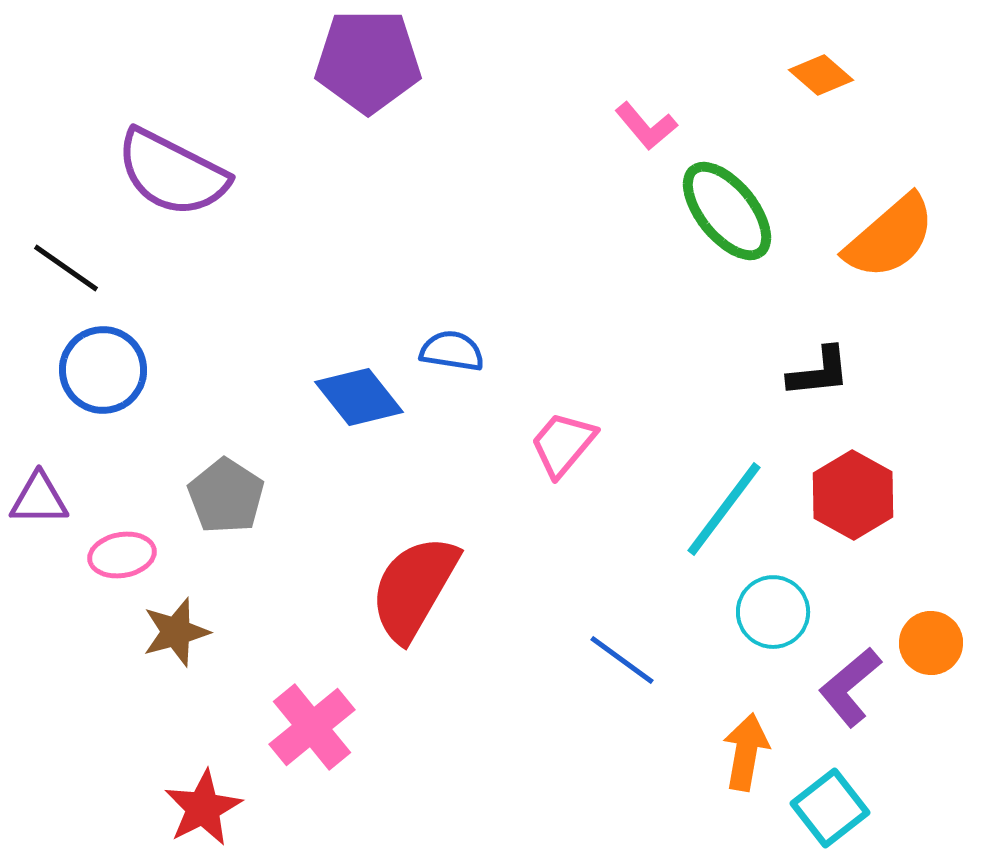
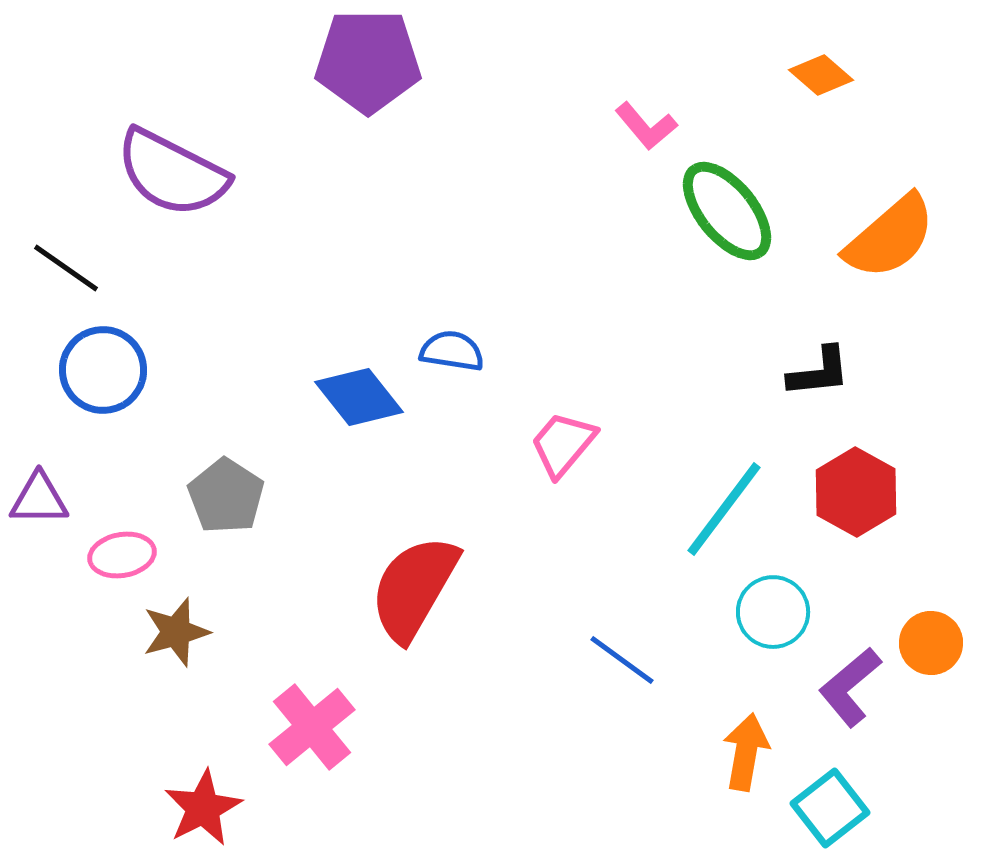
red hexagon: moved 3 px right, 3 px up
